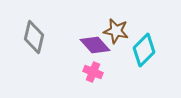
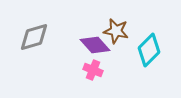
gray diamond: rotated 60 degrees clockwise
cyan diamond: moved 5 px right
pink cross: moved 2 px up
